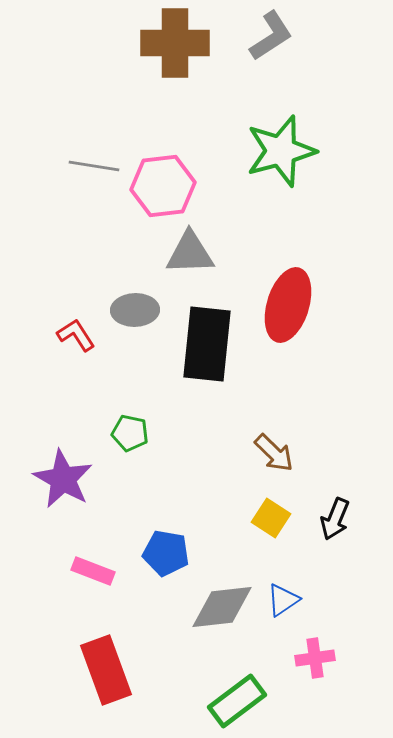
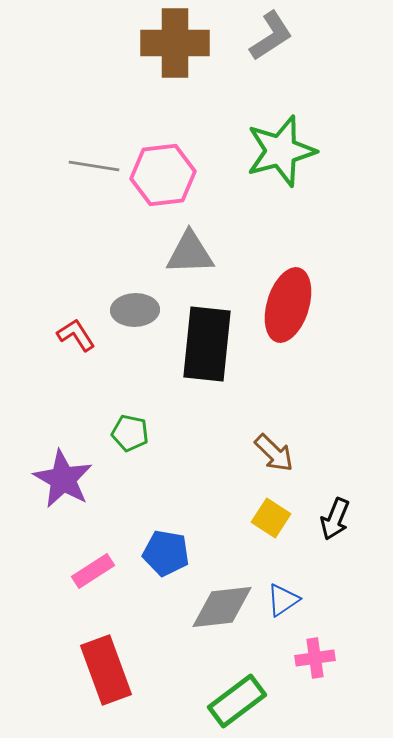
pink hexagon: moved 11 px up
pink rectangle: rotated 54 degrees counterclockwise
